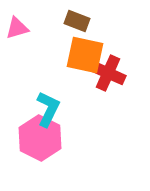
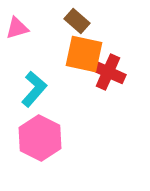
brown rectangle: rotated 20 degrees clockwise
orange square: moved 1 px left, 1 px up
red cross: moved 1 px up
cyan L-shape: moved 14 px left, 20 px up; rotated 15 degrees clockwise
